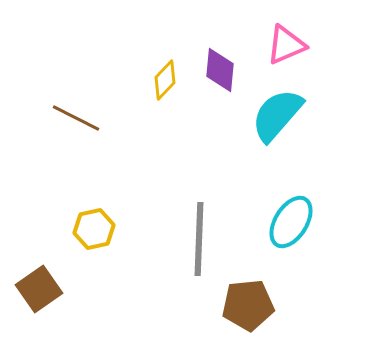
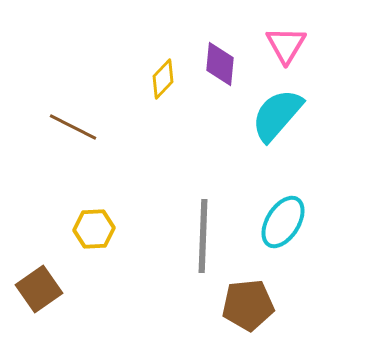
pink triangle: rotated 36 degrees counterclockwise
purple diamond: moved 6 px up
yellow diamond: moved 2 px left, 1 px up
brown line: moved 3 px left, 9 px down
cyan ellipse: moved 8 px left
yellow hexagon: rotated 9 degrees clockwise
gray line: moved 4 px right, 3 px up
